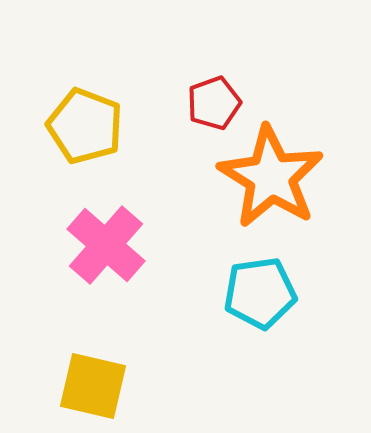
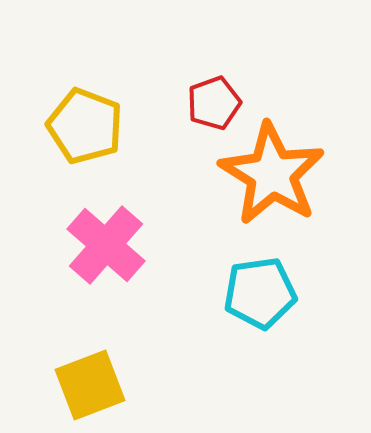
orange star: moved 1 px right, 3 px up
yellow square: moved 3 px left, 1 px up; rotated 34 degrees counterclockwise
